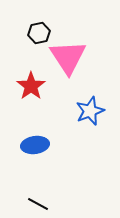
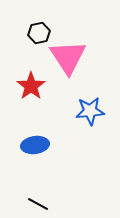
blue star: rotated 16 degrees clockwise
